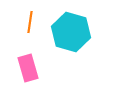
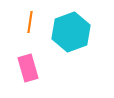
cyan hexagon: rotated 24 degrees clockwise
